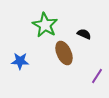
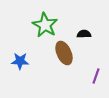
black semicircle: rotated 24 degrees counterclockwise
purple line: moved 1 px left; rotated 14 degrees counterclockwise
